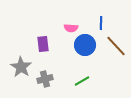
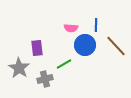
blue line: moved 5 px left, 2 px down
purple rectangle: moved 6 px left, 4 px down
gray star: moved 2 px left, 1 px down
green line: moved 18 px left, 17 px up
